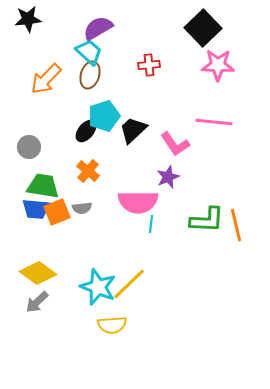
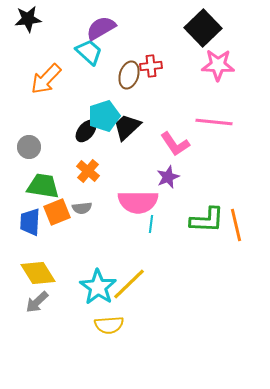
purple semicircle: moved 3 px right
red cross: moved 2 px right, 1 px down
brown ellipse: moved 39 px right
black trapezoid: moved 6 px left, 3 px up
blue trapezoid: moved 6 px left, 13 px down; rotated 88 degrees clockwise
yellow diamond: rotated 21 degrees clockwise
cyan star: rotated 12 degrees clockwise
yellow semicircle: moved 3 px left
